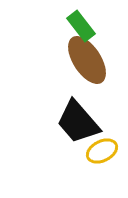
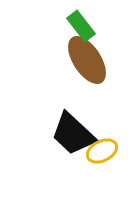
black trapezoid: moved 5 px left, 12 px down; rotated 6 degrees counterclockwise
